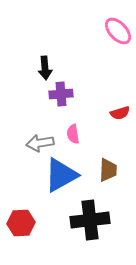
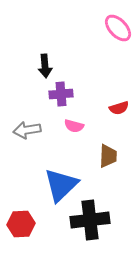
pink ellipse: moved 3 px up
black arrow: moved 2 px up
red semicircle: moved 1 px left, 5 px up
pink semicircle: moved 1 px right, 8 px up; rotated 66 degrees counterclockwise
gray arrow: moved 13 px left, 13 px up
brown trapezoid: moved 14 px up
blue triangle: moved 10 px down; rotated 15 degrees counterclockwise
red hexagon: moved 1 px down
